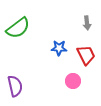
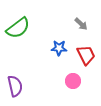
gray arrow: moved 6 px left, 1 px down; rotated 40 degrees counterclockwise
